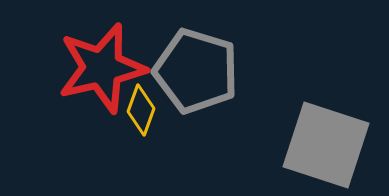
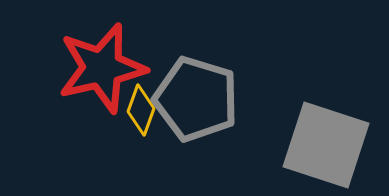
gray pentagon: moved 28 px down
